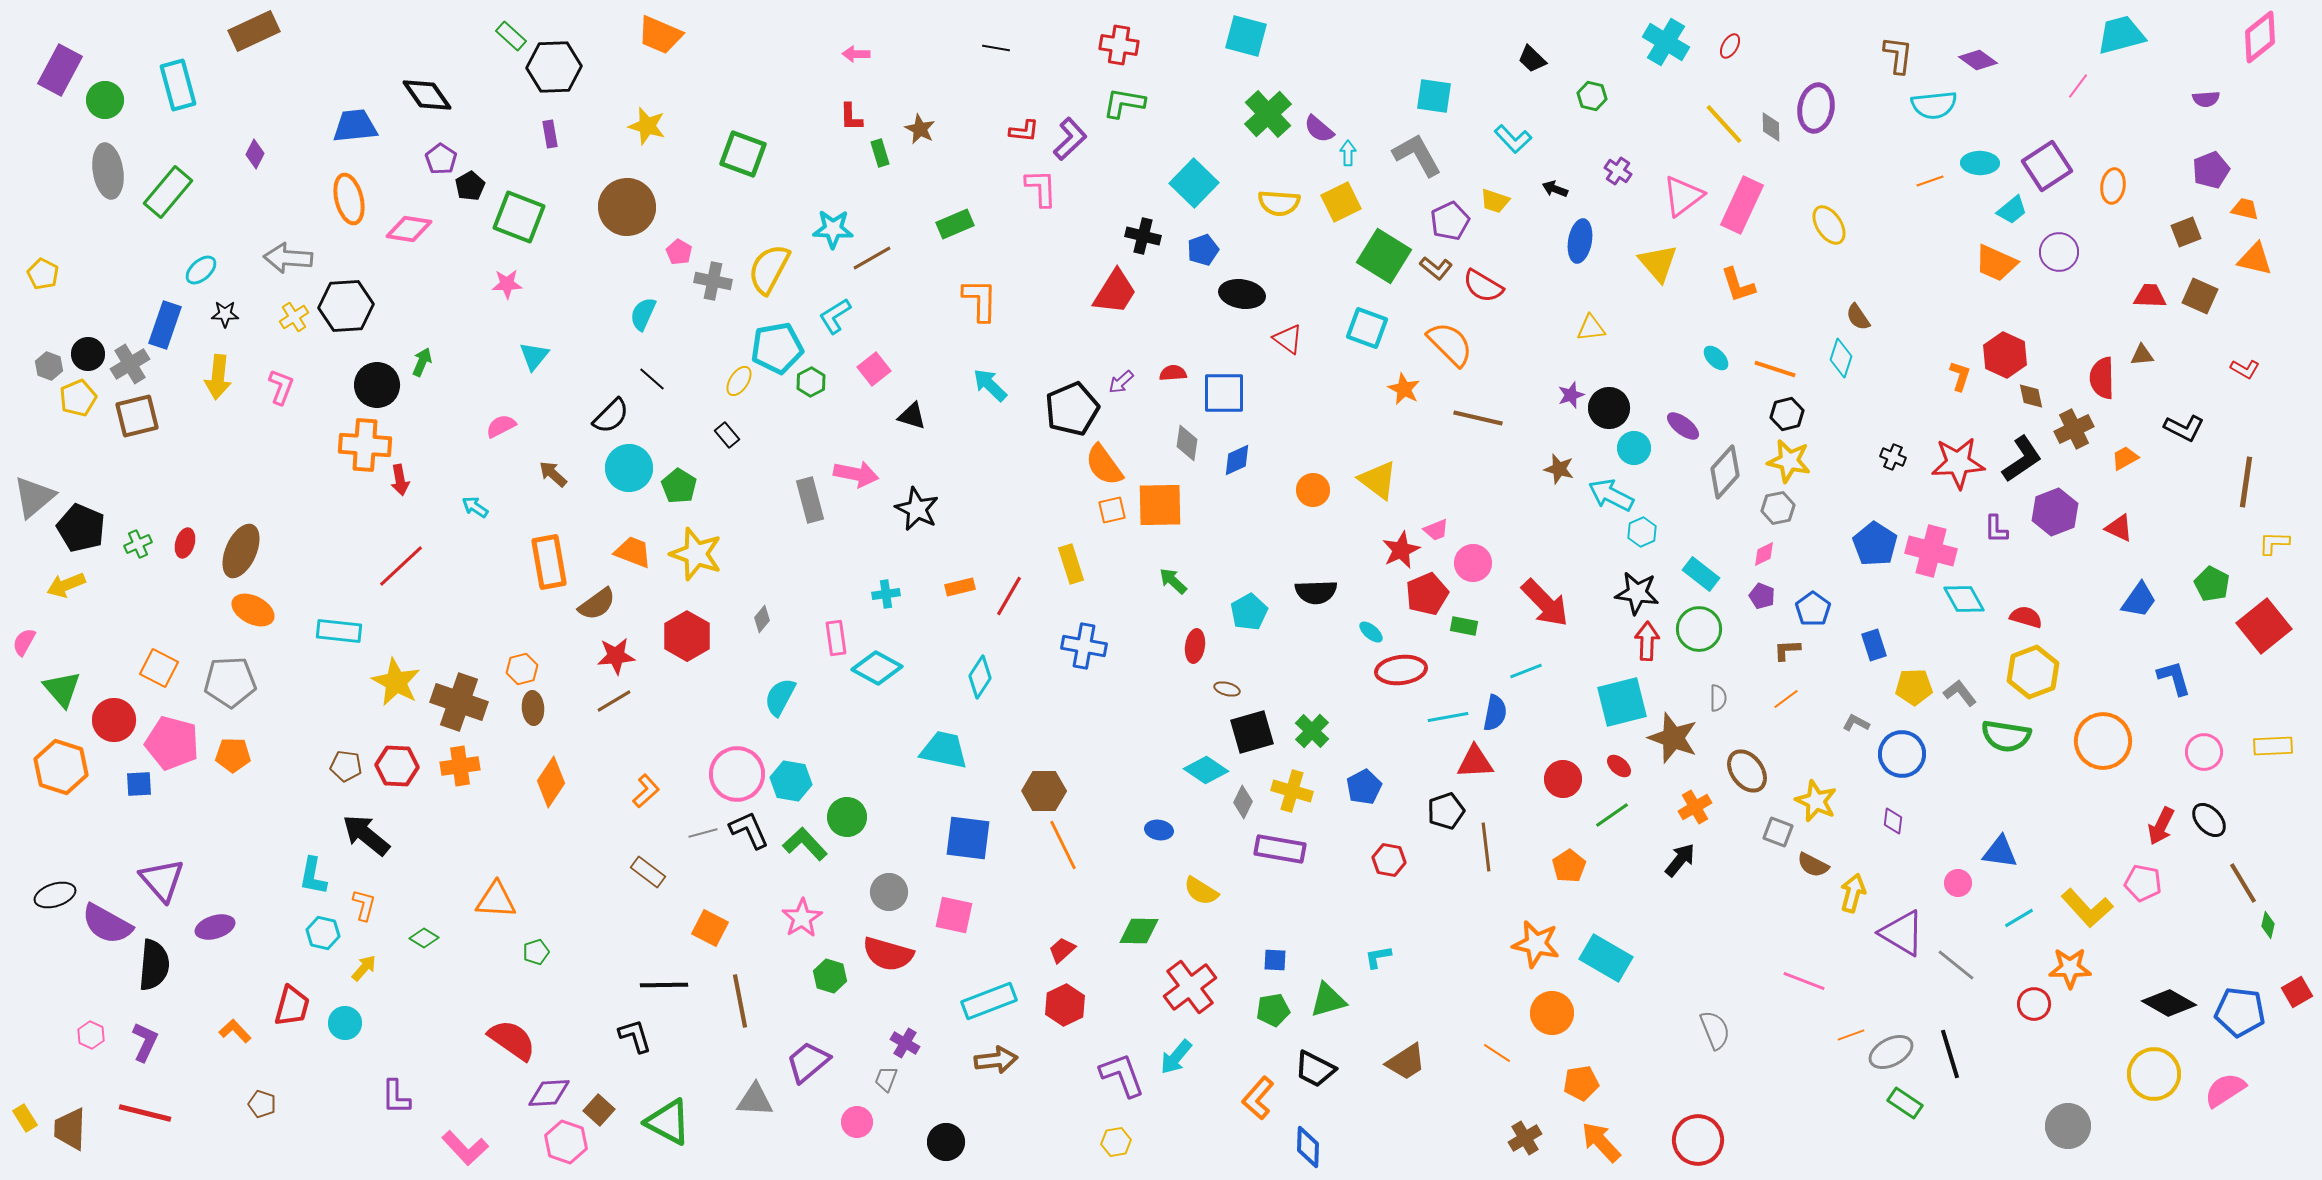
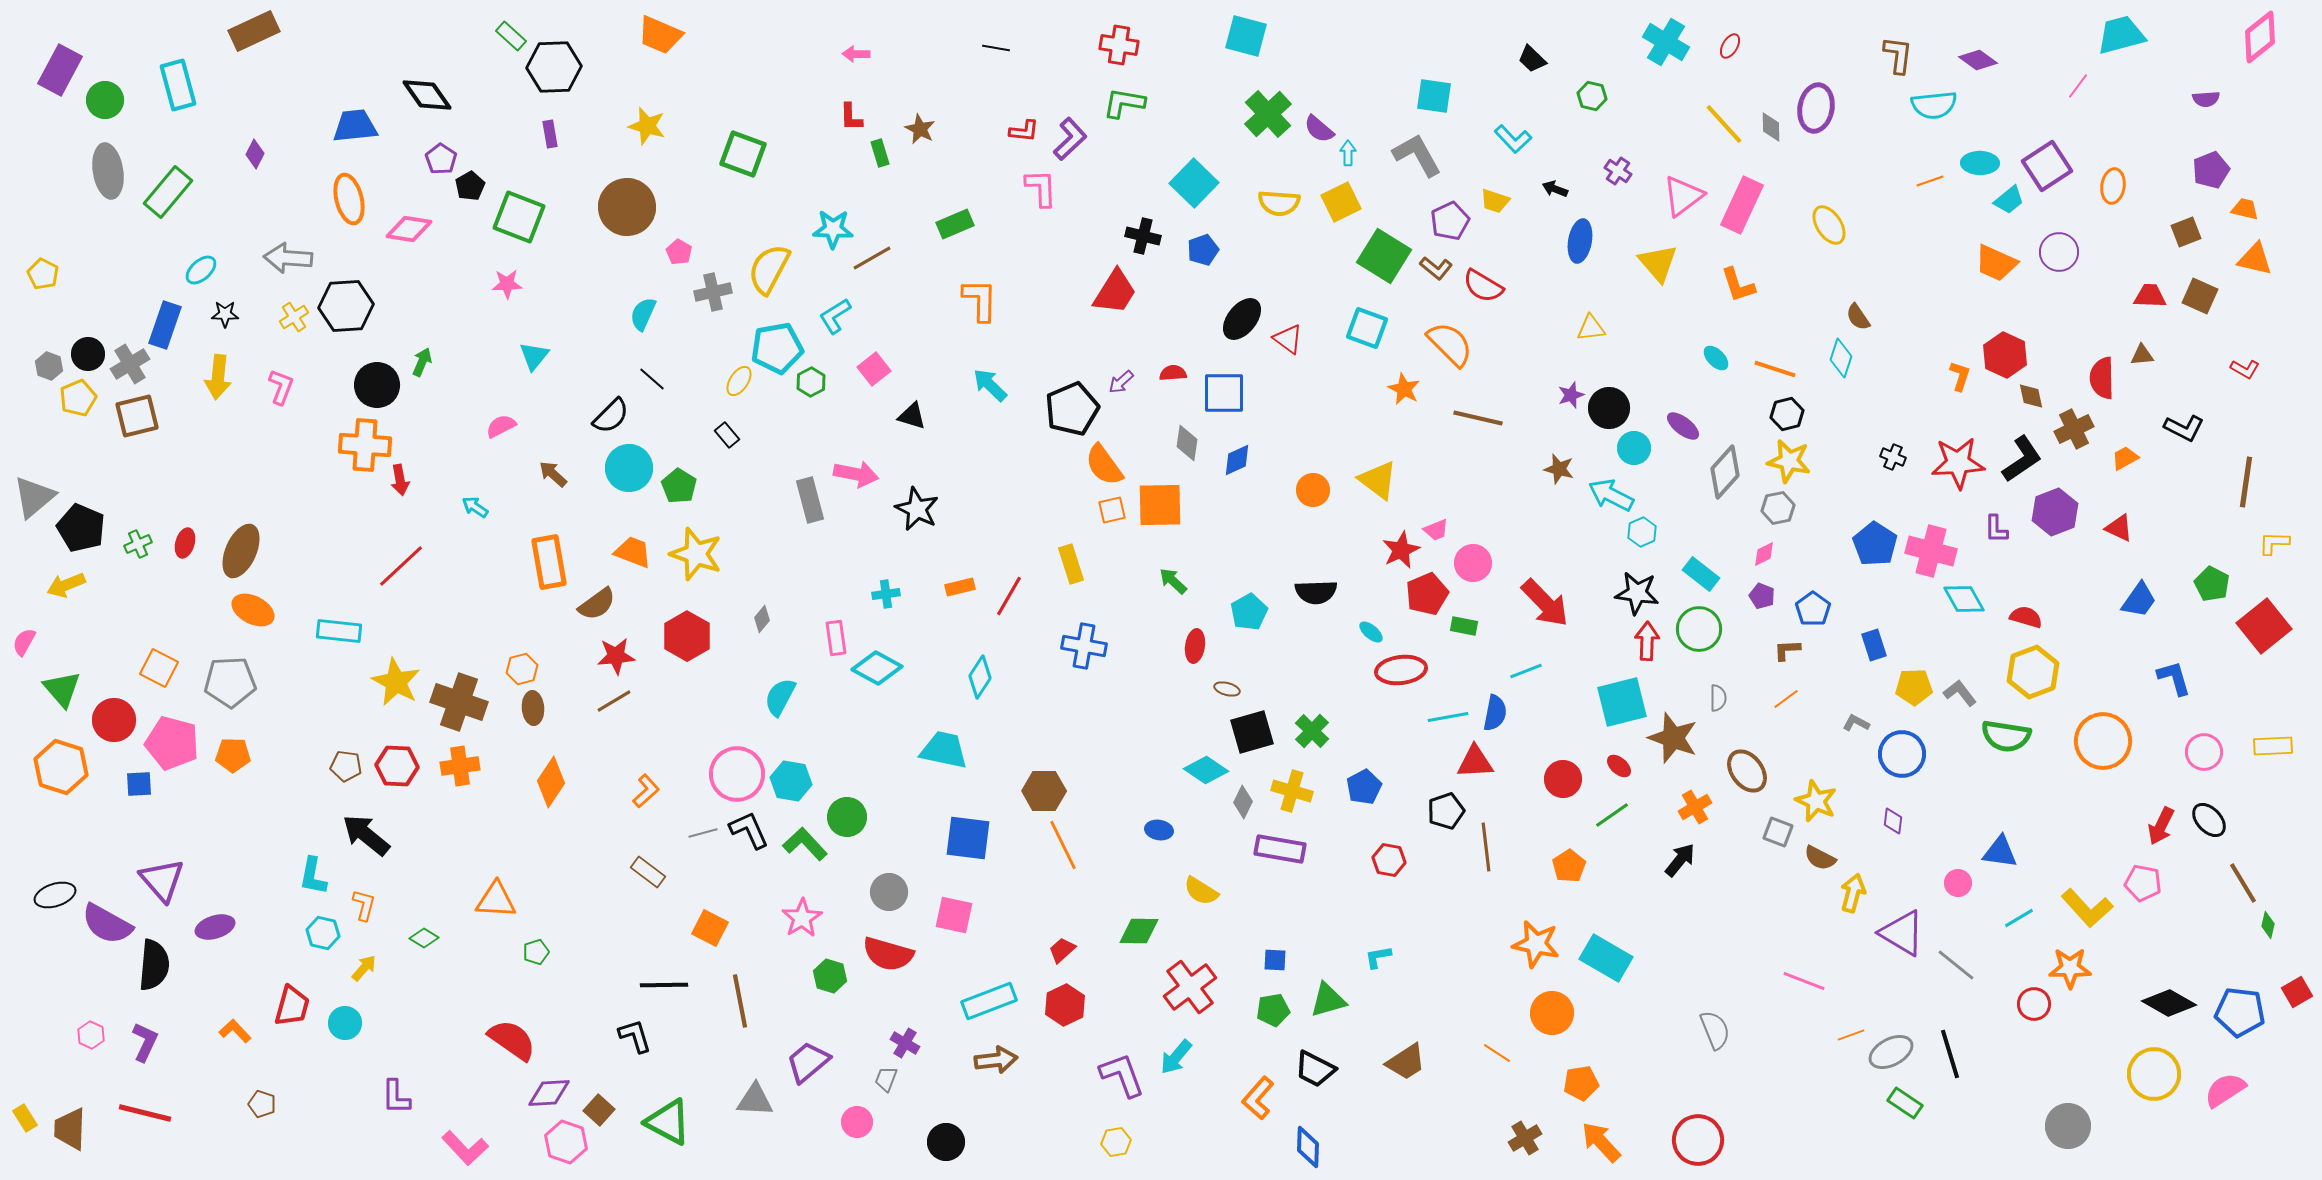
cyan trapezoid at (2012, 210): moved 3 px left, 10 px up
gray cross at (713, 281): moved 11 px down; rotated 24 degrees counterclockwise
black ellipse at (1242, 294): moved 25 px down; rotated 60 degrees counterclockwise
brown semicircle at (1813, 865): moved 7 px right, 7 px up
